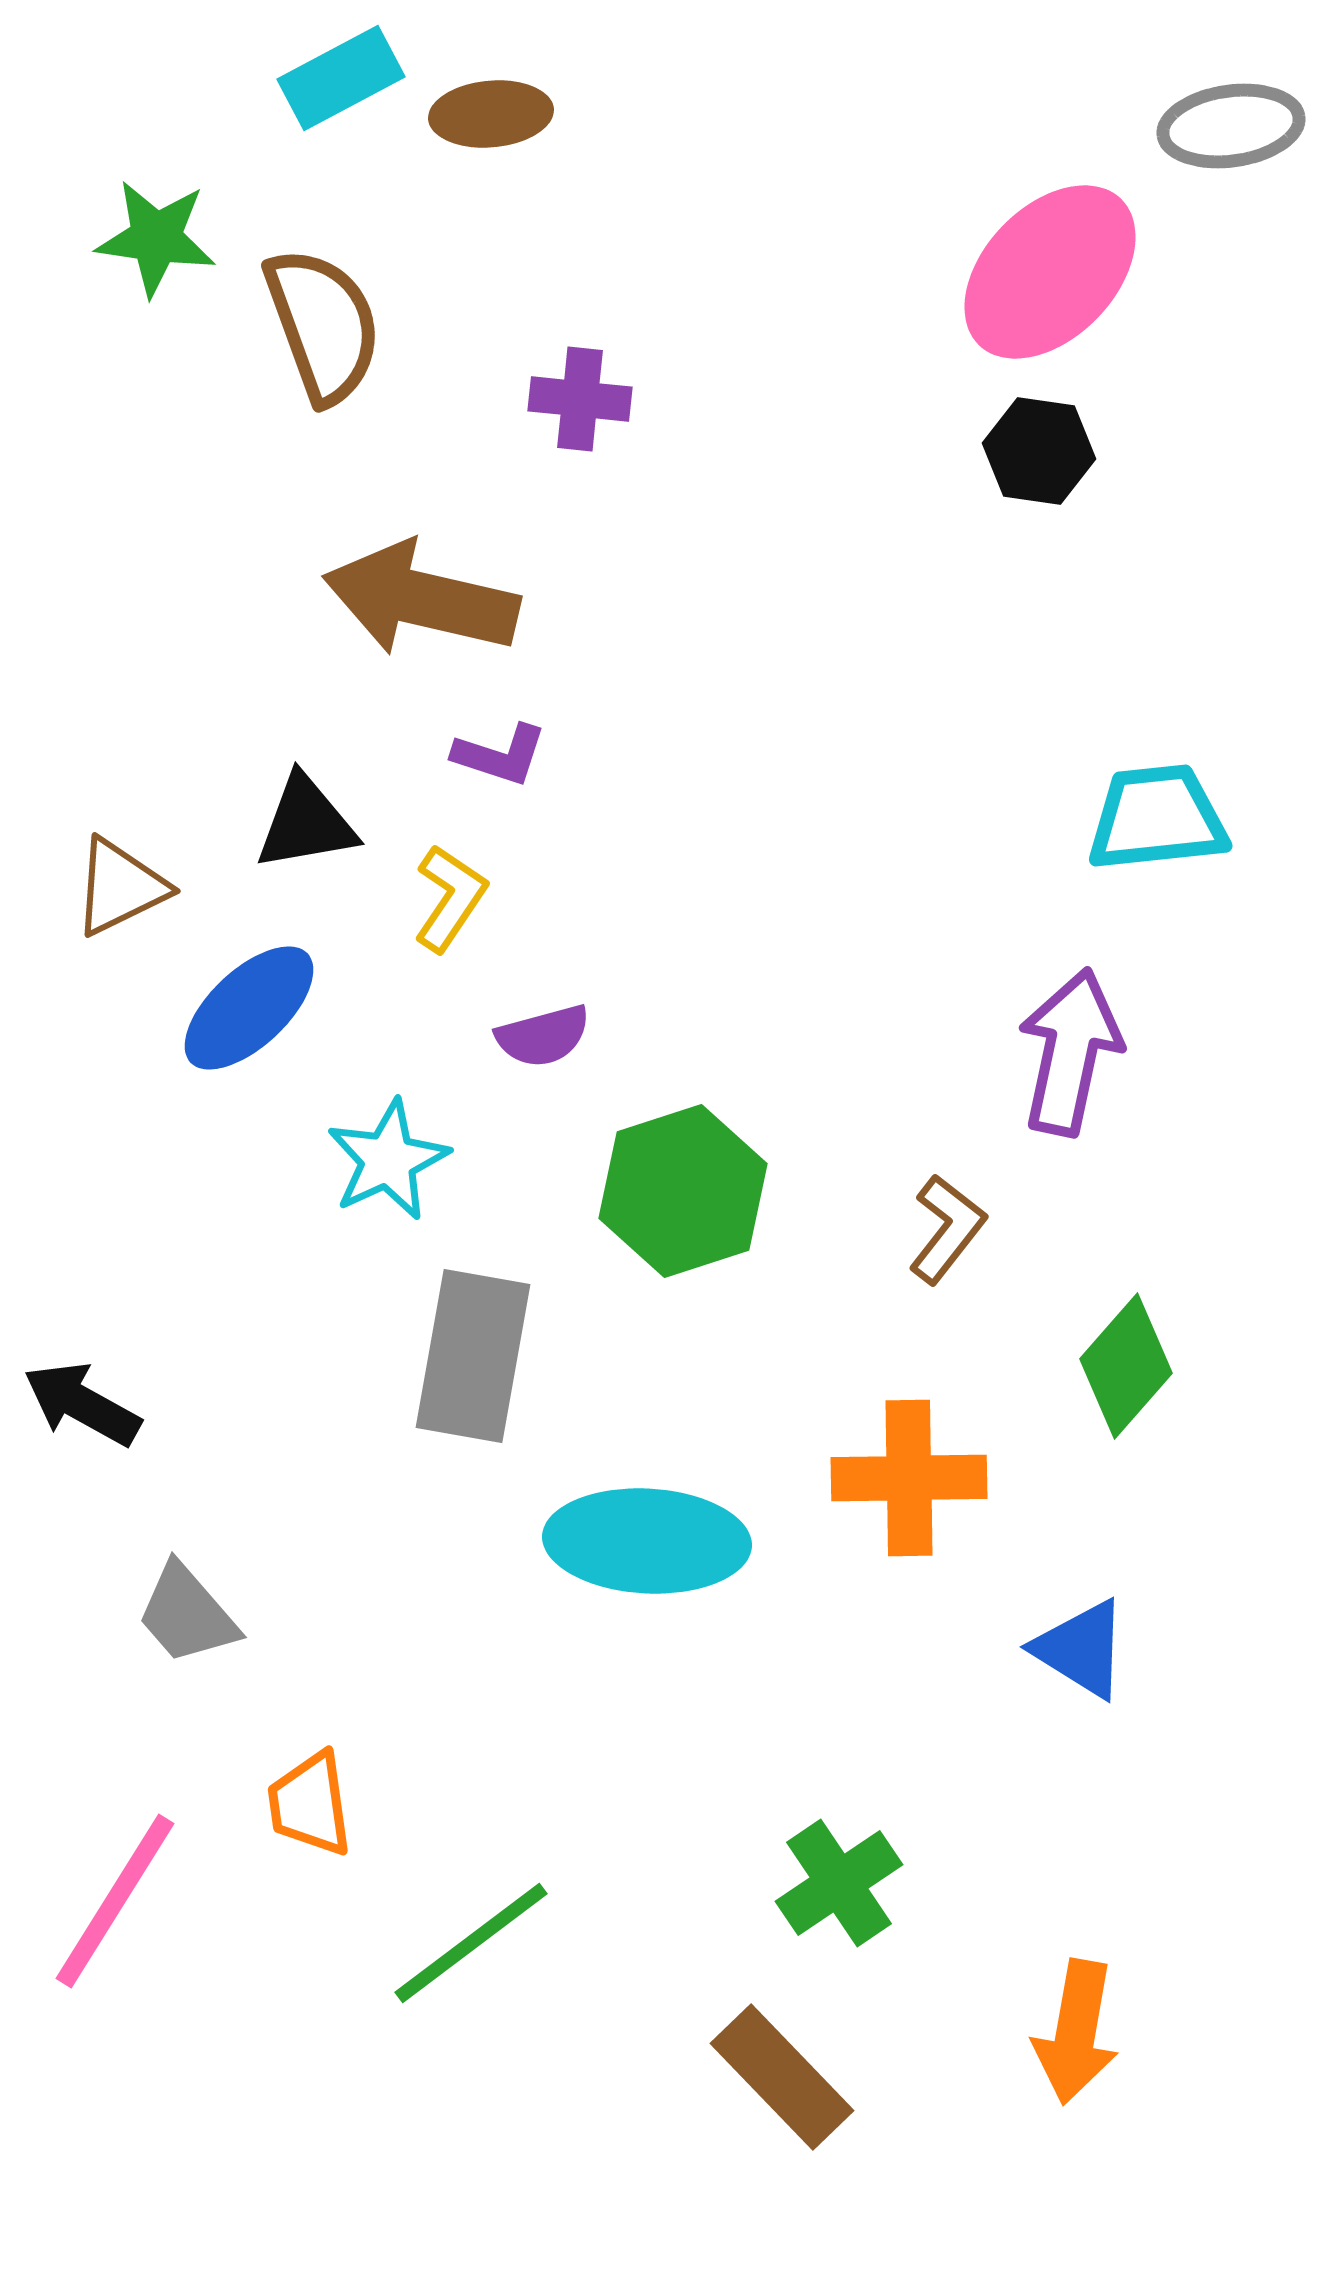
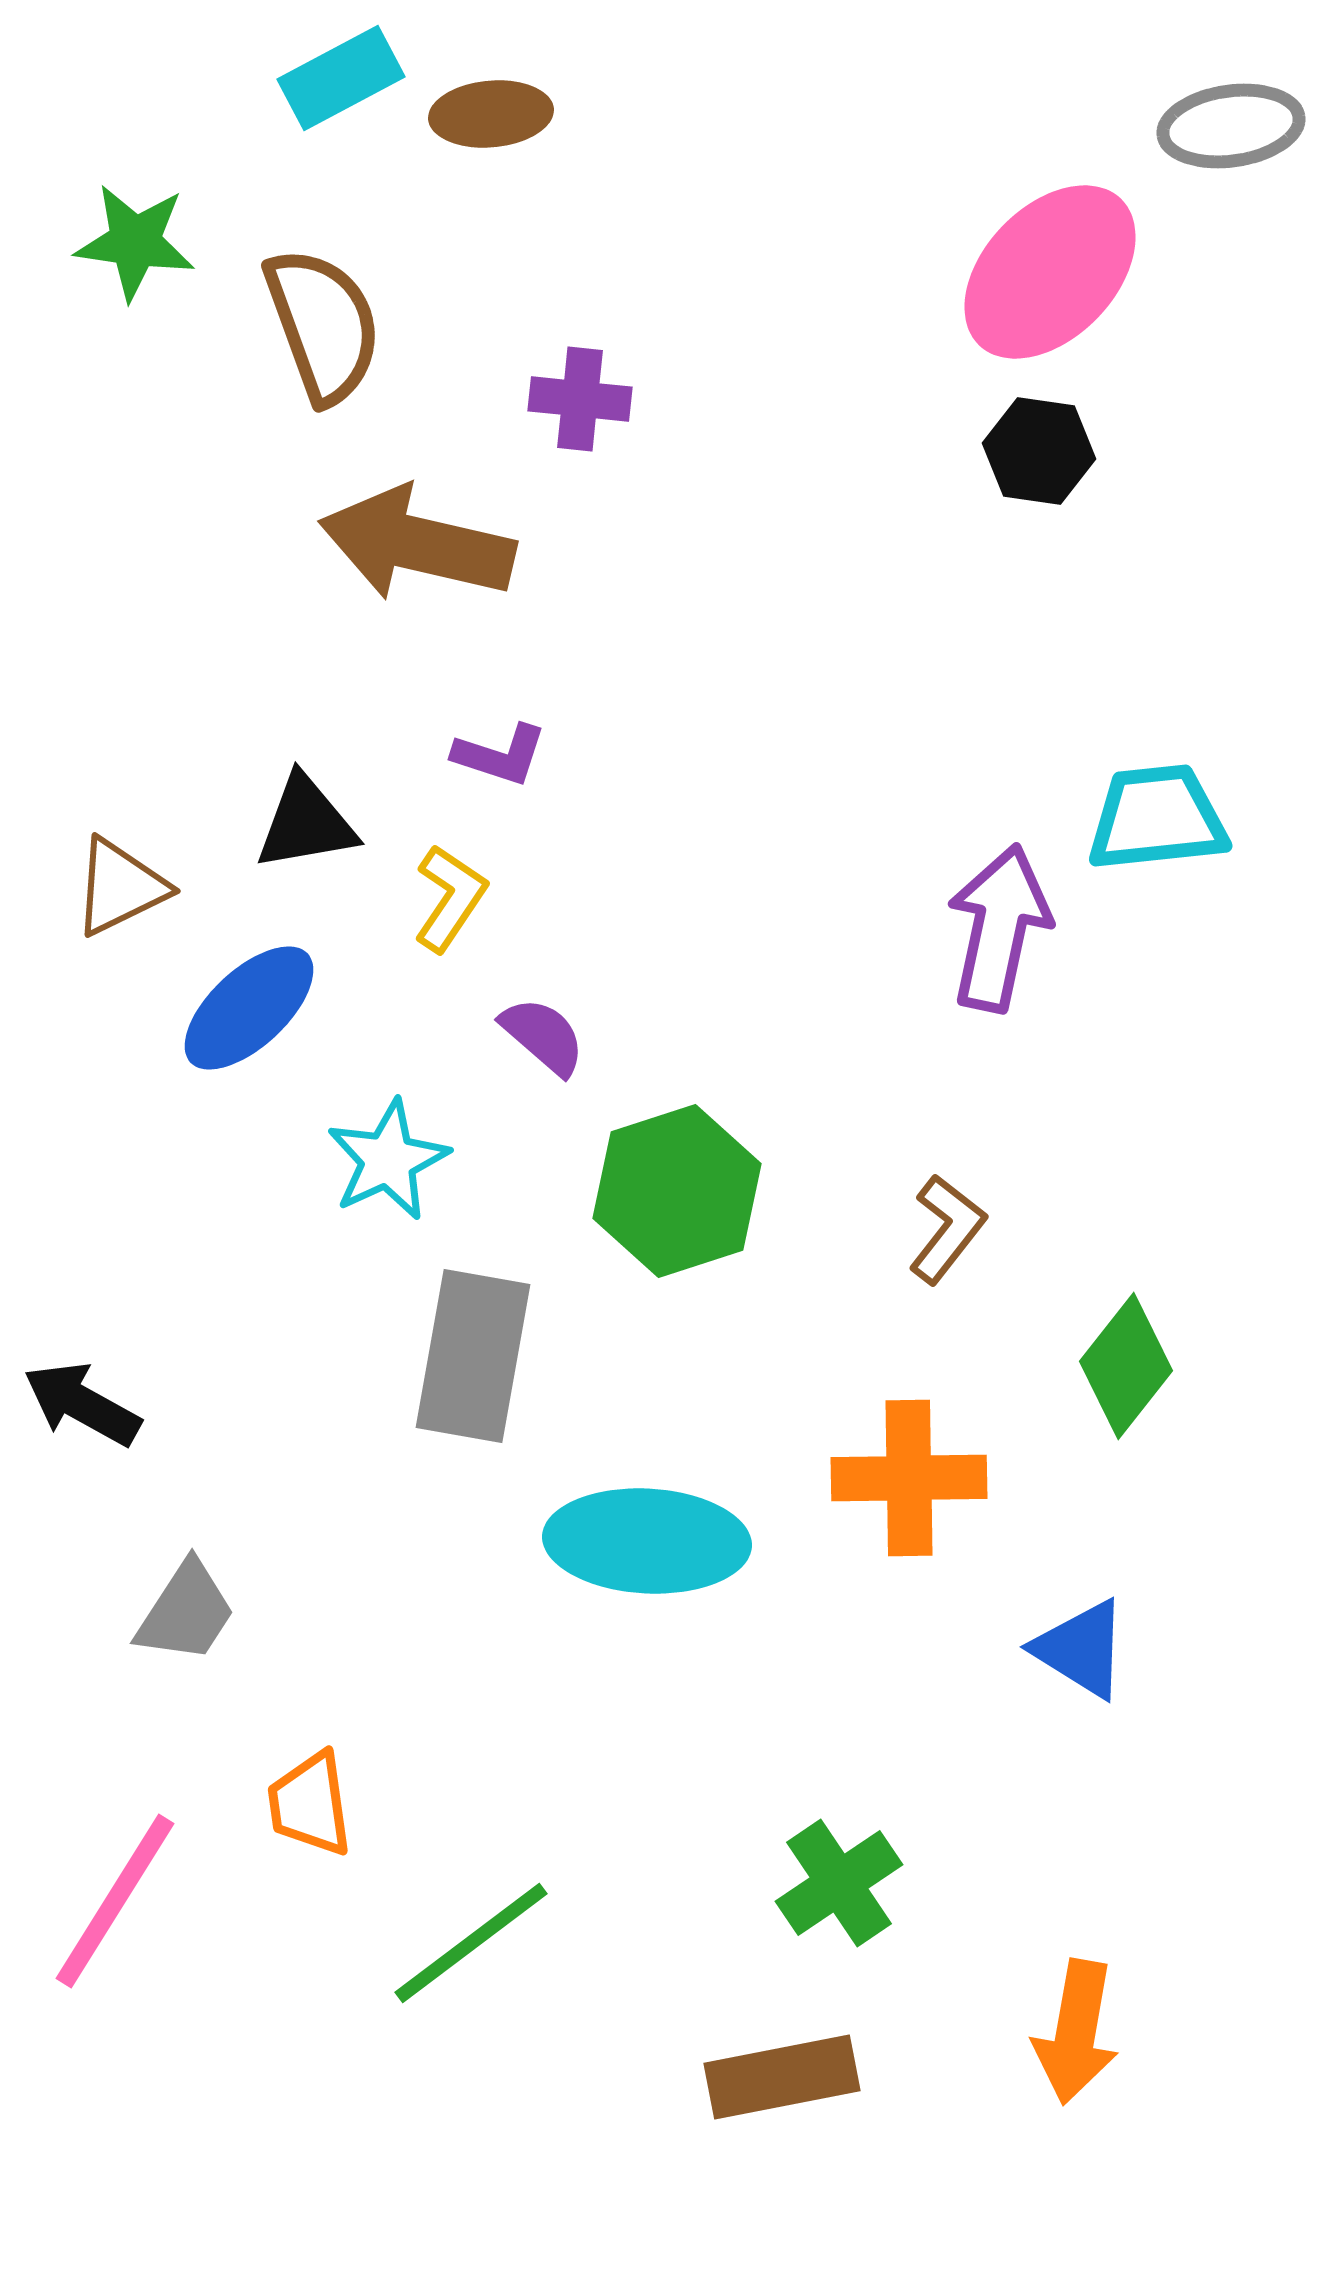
green star: moved 21 px left, 4 px down
brown arrow: moved 4 px left, 55 px up
purple semicircle: rotated 124 degrees counterclockwise
purple arrow: moved 71 px left, 124 px up
green hexagon: moved 6 px left
green diamond: rotated 3 degrees counterclockwise
gray trapezoid: moved 1 px left, 2 px up; rotated 106 degrees counterclockwise
brown rectangle: rotated 57 degrees counterclockwise
